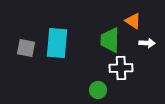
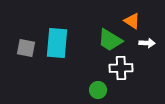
orange triangle: moved 1 px left
green trapezoid: rotated 60 degrees counterclockwise
